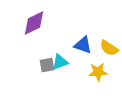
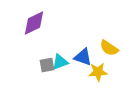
blue triangle: moved 12 px down
